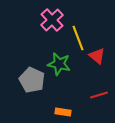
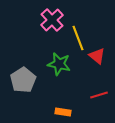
gray pentagon: moved 9 px left; rotated 15 degrees clockwise
